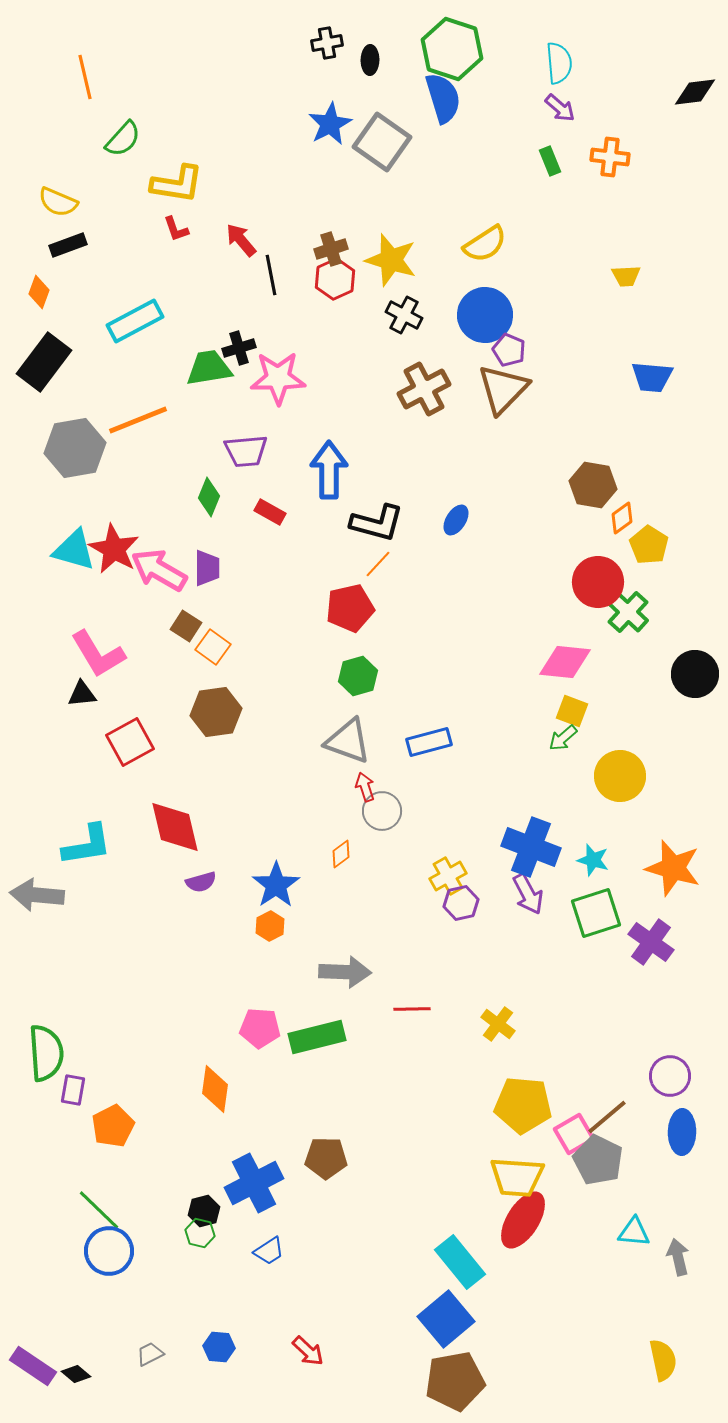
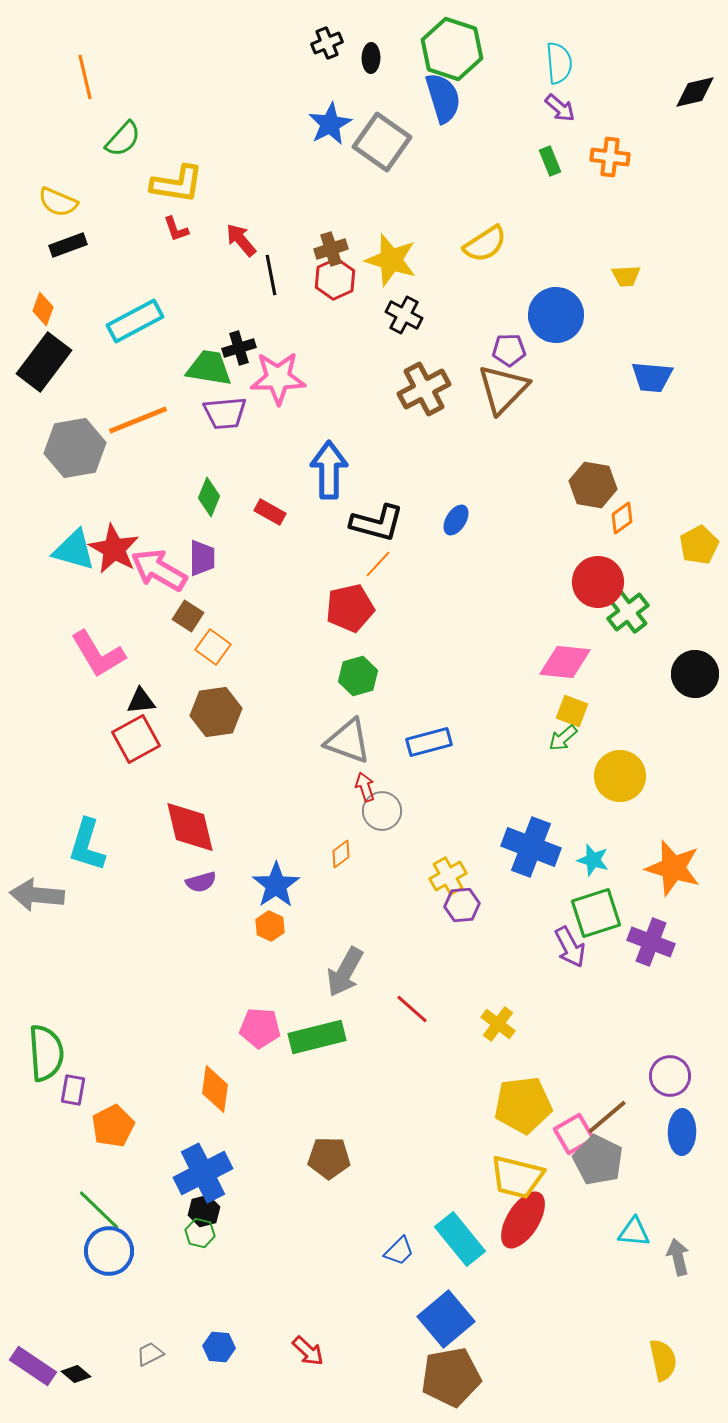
black cross at (327, 43): rotated 12 degrees counterclockwise
black ellipse at (370, 60): moved 1 px right, 2 px up
black diamond at (695, 92): rotated 6 degrees counterclockwise
orange diamond at (39, 292): moved 4 px right, 17 px down
blue circle at (485, 315): moved 71 px right
purple pentagon at (509, 350): rotated 24 degrees counterclockwise
green trapezoid at (209, 368): rotated 18 degrees clockwise
purple trapezoid at (246, 451): moved 21 px left, 38 px up
yellow pentagon at (649, 545): moved 50 px right; rotated 12 degrees clockwise
purple trapezoid at (207, 568): moved 5 px left, 10 px up
green cross at (628, 612): rotated 9 degrees clockwise
brown square at (186, 626): moved 2 px right, 10 px up
black triangle at (82, 694): moved 59 px right, 7 px down
red square at (130, 742): moved 6 px right, 3 px up
red diamond at (175, 827): moved 15 px right
cyan L-shape at (87, 845): rotated 116 degrees clockwise
purple arrow at (528, 894): moved 42 px right, 53 px down
purple hexagon at (461, 903): moved 1 px right, 2 px down; rotated 8 degrees clockwise
orange hexagon at (270, 926): rotated 8 degrees counterclockwise
purple cross at (651, 942): rotated 15 degrees counterclockwise
gray arrow at (345, 972): rotated 117 degrees clockwise
red line at (412, 1009): rotated 42 degrees clockwise
yellow pentagon at (523, 1105): rotated 12 degrees counterclockwise
brown pentagon at (326, 1158): moved 3 px right
yellow trapezoid at (517, 1177): rotated 10 degrees clockwise
blue cross at (254, 1183): moved 51 px left, 10 px up
blue trapezoid at (269, 1251): moved 130 px right; rotated 12 degrees counterclockwise
cyan rectangle at (460, 1262): moved 23 px up
brown pentagon at (455, 1381): moved 4 px left, 4 px up
